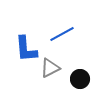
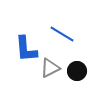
blue line: rotated 60 degrees clockwise
black circle: moved 3 px left, 8 px up
